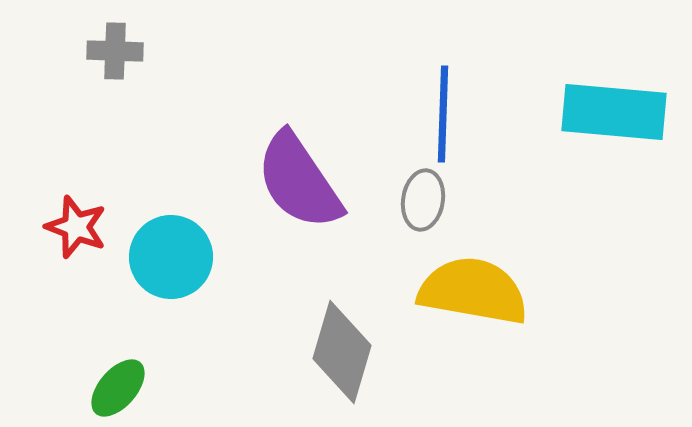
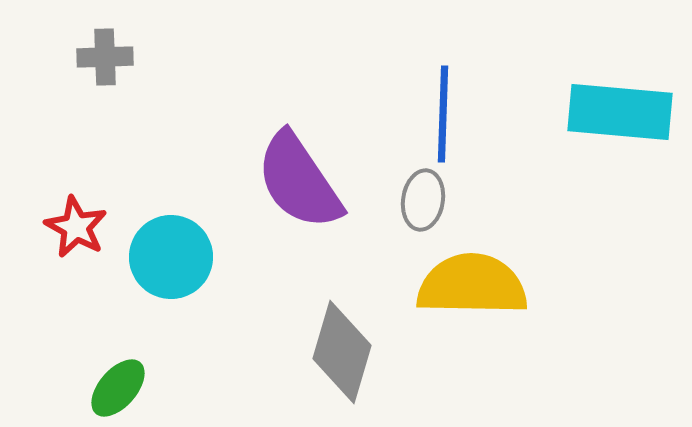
gray cross: moved 10 px left, 6 px down; rotated 4 degrees counterclockwise
cyan rectangle: moved 6 px right
red star: rotated 8 degrees clockwise
yellow semicircle: moved 1 px left, 6 px up; rotated 9 degrees counterclockwise
